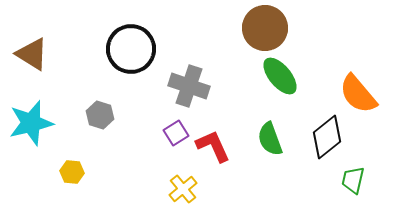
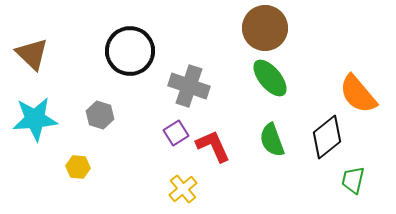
black circle: moved 1 px left, 2 px down
brown triangle: rotated 12 degrees clockwise
green ellipse: moved 10 px left, 2 px down
cyan star: moved 4 px right, 4 px up; rotated 9 degrees clockwise
green semicircle: moved 2 px right, 1 px down
yellow hexagon: moved 6 px right, 5 px up
